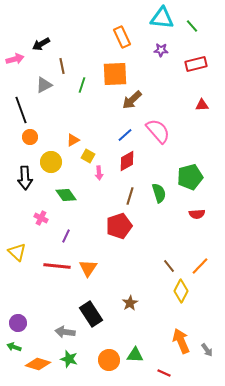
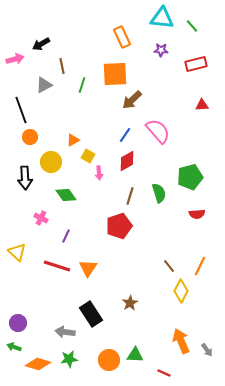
blue line at (125, 135): rotated 14 degrees counterclockwise
red line at (57, 266): rotated 12 degrees clockwise
orange line at (200, 266): rotated 18 degrees counterclockwise
green star at (69, 359): rotated 24 degrees counterclockwise
